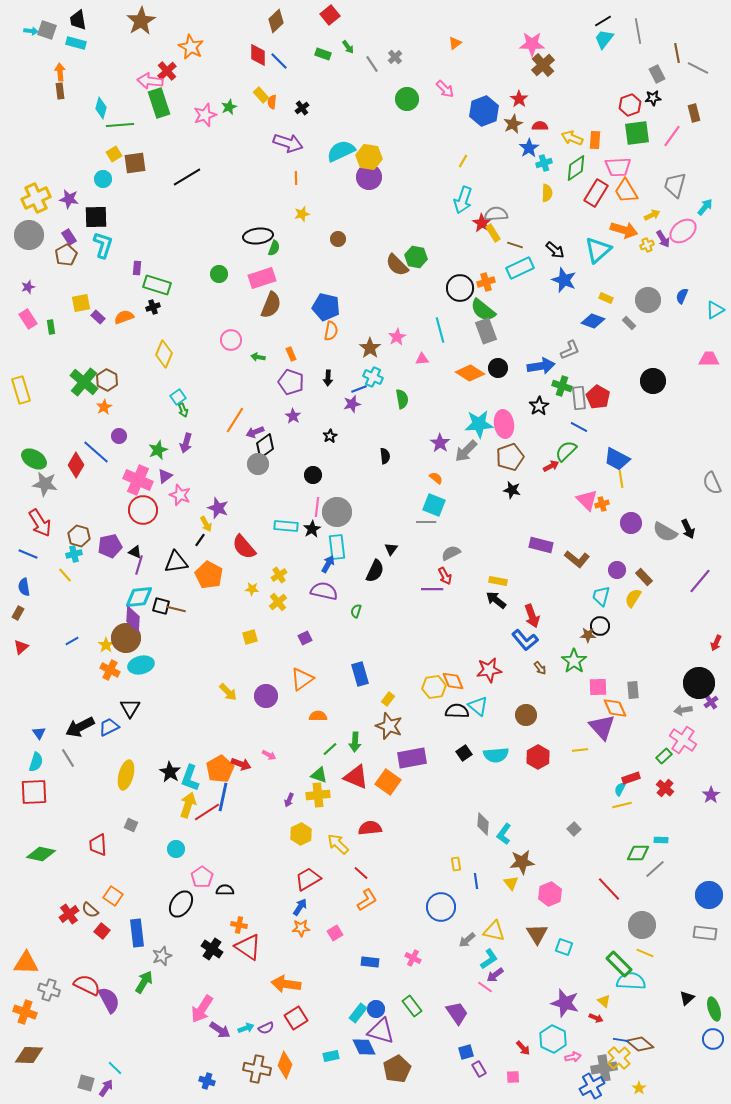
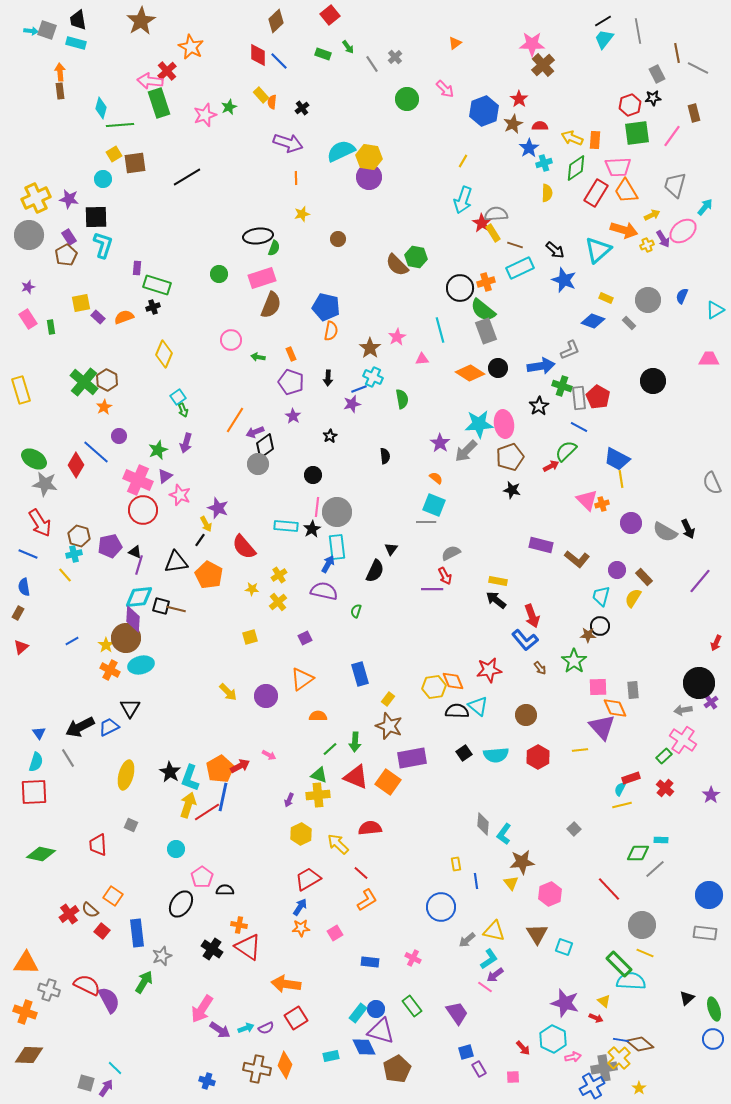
red arrow at (241, 764): moved 1 px left, 2 px down; rotated 48 degrees counterclockwise
